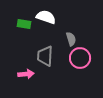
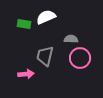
white semicircle: rotated 42 degrees counterclockwise
gray semicircle: rotated 72 degrees counterclockwise
gray trapezoid: rotated 10 degrees clockwise
